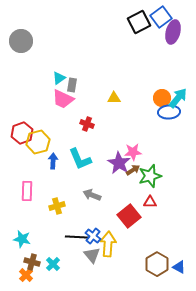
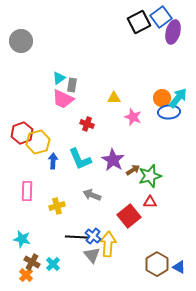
pink star: moved 35 px up; rotated 24 degrees clockwise
purple star: moved 6 px left, 3 px up
brown cross: rotated 14 degrees clockwise
